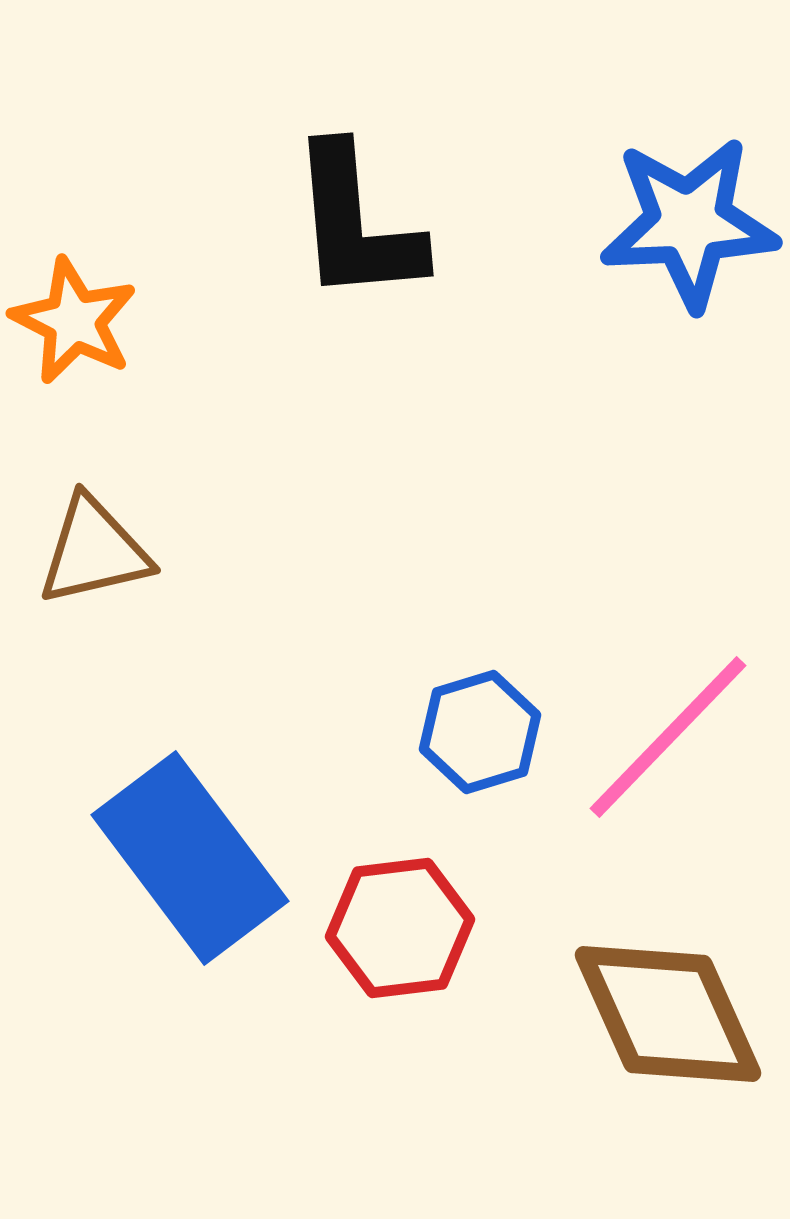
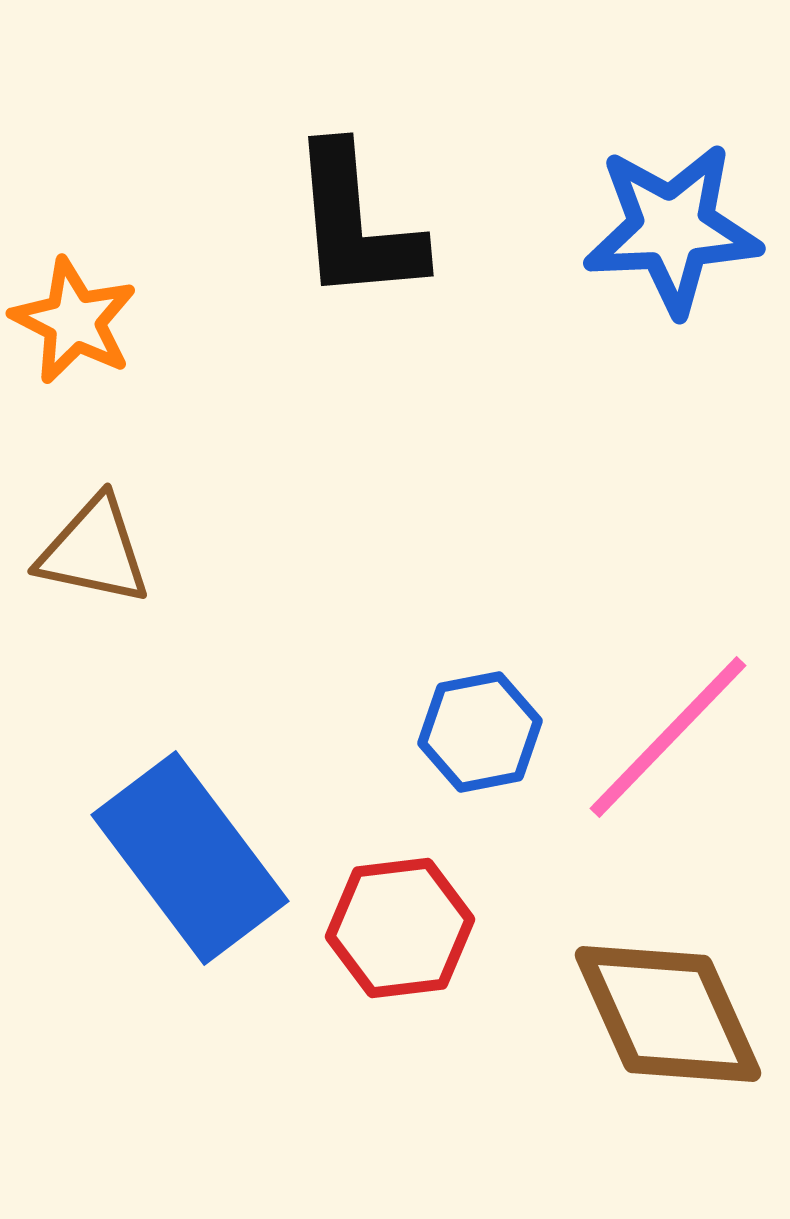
blue star: moved 17 px left, 6 px down
brown triangle: rotated 25 degrees clockwise
blue hexagon: rotated 6 degrees clockwise
